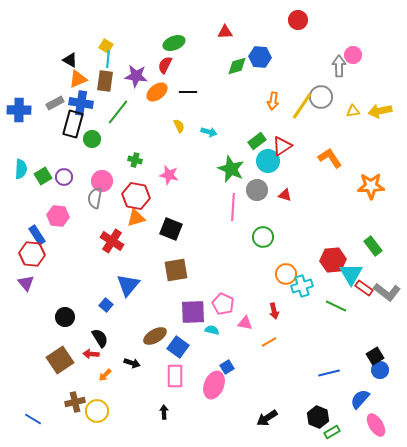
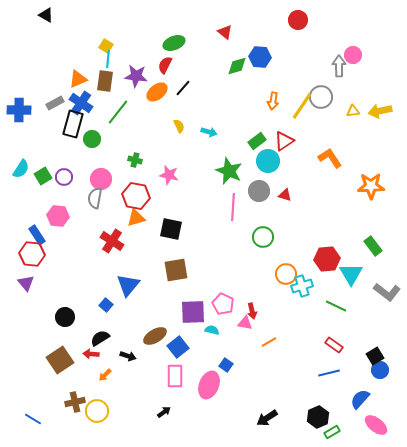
red triangle at (225, 32): rotated 42 degrees clockwise
black triangle at (70, 60): moved 24 px left, 45 px up
black line at (188, 92): moved 5 px left, 4 px up; rotated 48 degrees counterclockwise
blue cross at (81, 103): rotated 25 degrees clockwise
red triangle at (282, 146): moved 2 px right, 5 px up
cyan semicircle at (21, 169): rotated 30 degrees clockwise
green star at (231, 169): moved 2 px left, 2 px down
pink circle at (102, 181): moved 1 px left, 2 px up
gray circle at (257, 190): moved 2 px right, 1 px down
black square at (171, 229): rotated 10 degrees counterclockwise
red hexagon at (333, 260): moved 6 px left, 1 px up
red rectangle at (364, 288): moved 30 px left, 57 px down
red arrow at (274, 311): moved 22 px left
black semicircle at (100, 338): rotated 90 degrees counterclockwise
blue square at (178, 347): rotated 15 degrees clockwise
black arrow at (132, 363): moved 4 px left, 7 px up
blue square at (227, 367): moved 1 px left, 2 px up; rotated 24 degrees counterclockwise
pink ellipse at (214, 385): moved 5 px left
black arrow at (164, 412): rotated 56 degrees clockwise
black hexagon at (318, 417): rotated 15 degrees clockwise
pink ellipse at (376, 425): rotated 20 degrees counterclockwise
